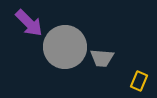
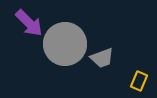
gray circle: moved 3 px up
gray trapezoid: rotated 25 degrees counterclockwise
